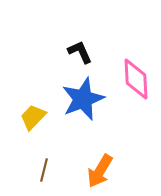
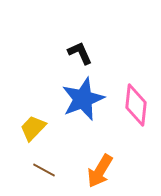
black L-shape: moved 1 px down
pink diamond: moved 26 px down; rotated 9 degrees clockwise
yellow trapezoid: moved 11 px down
brown line: rotated 75 degrees counterclockwise
